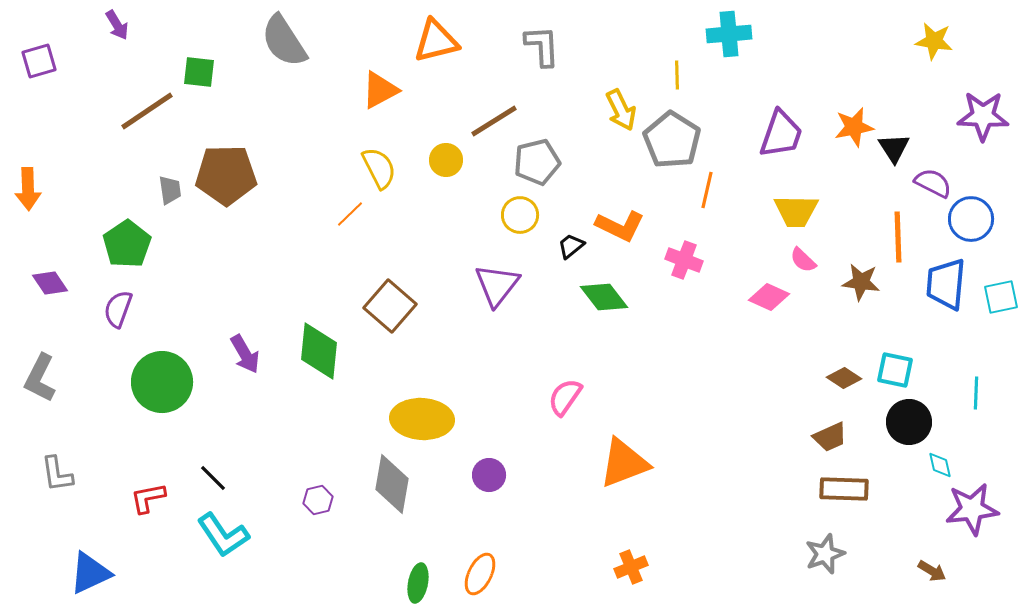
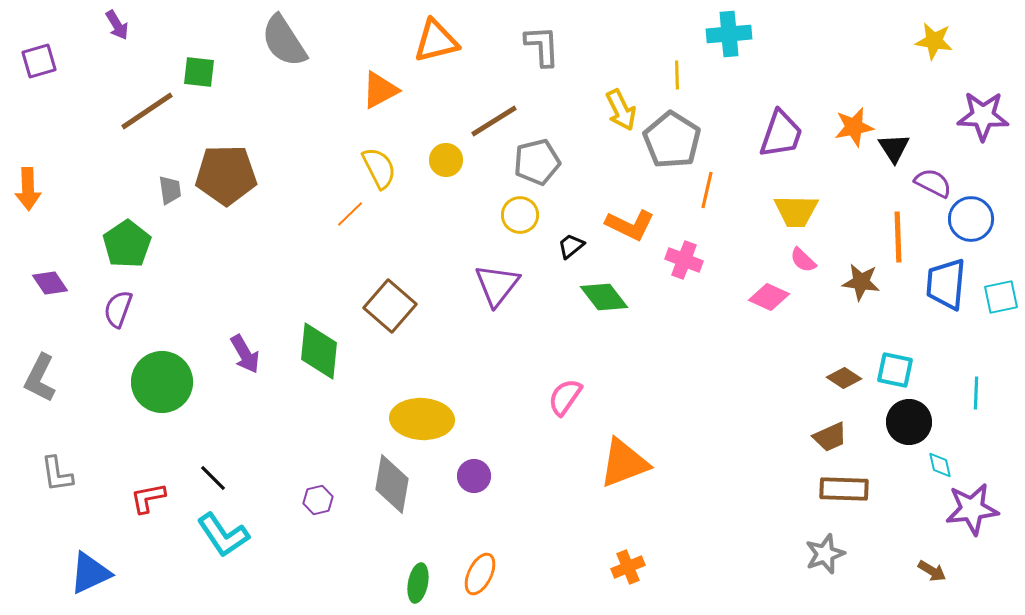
orange L-shape at (620, 226): moved 10 px right, 1 px up
purple circle at (489, 475): moved 15 px left, 1 px down
orange cross at (631, 567): moved 3 px left
